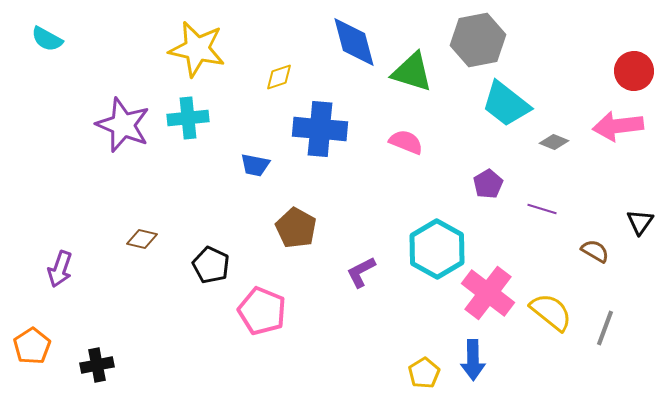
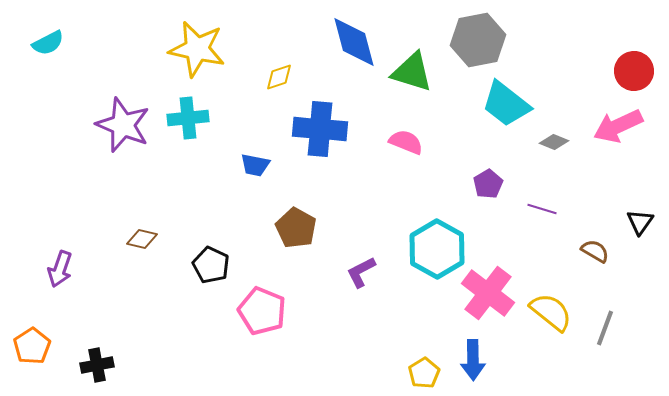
cyan semicircle: moved 1 px right, 4 px down; rotated 56 degrees counterclockwise
pink arrow: rotated 18 degrees counterclockwise
